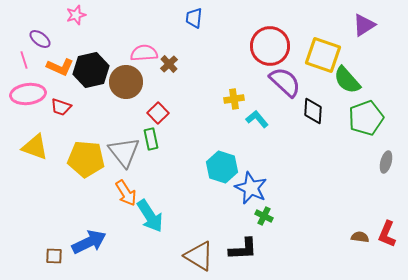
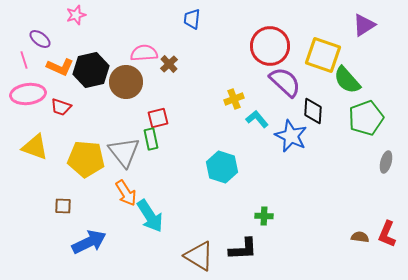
blue trapezoid: moved 2 px left, 1 px down
yellow cross: rotated 12 degrees counterclockwise
red square: moved 5 px down; rotated 30 degrees clockwise
blue star: moved 40 px right, 52 px up
green cross: rotated 24 degrees counterclockwise
brown square: moved 9 px right, 50 px up
